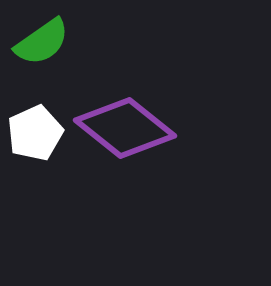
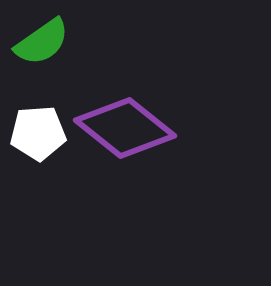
white pentagon: moved 3 px right; rotated 20 degrees clockwise
